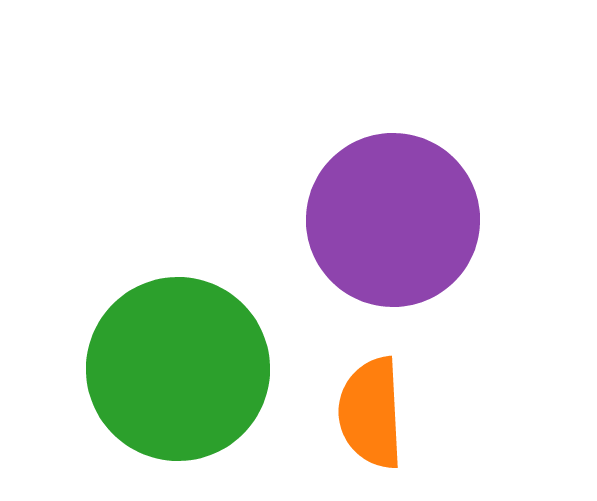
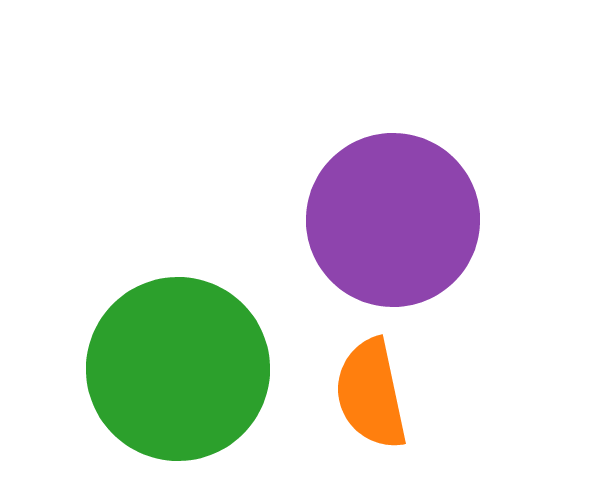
orange semicircle: moved 19 px up; rotated 9 degrees counterclockwise
